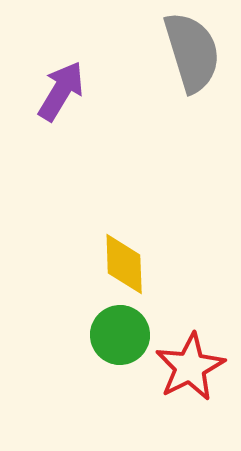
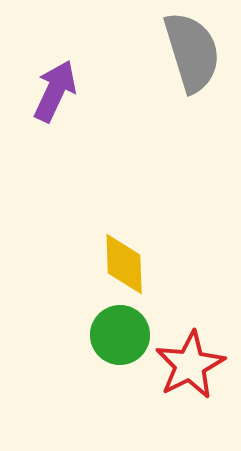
purple arrow: moved 6 px left; rotated 6 degrees counterclockwise
red star: moved 2 px up
